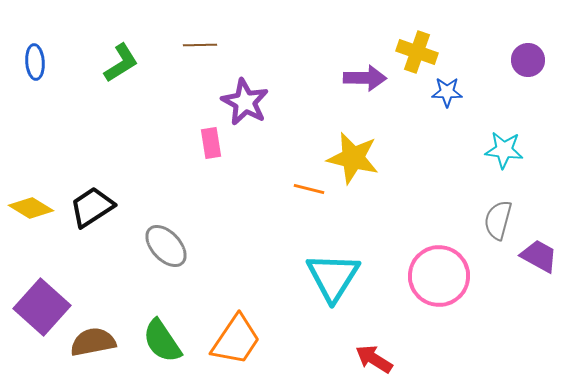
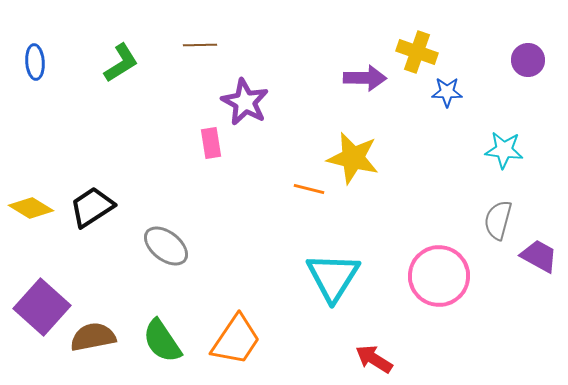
gray ellipse: rotated 9 degrees counterclockwise
brown semicircle: moved 5 px up
